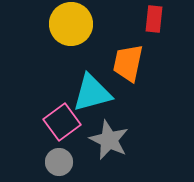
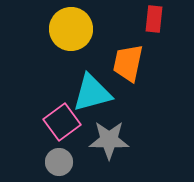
yellow circle: moved 5 px down
gray star: rotated 24 degrees counterclockwise
